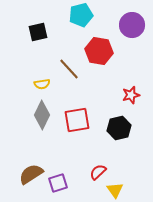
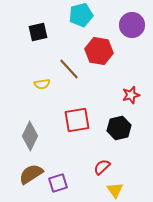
gray diamond: moved 12 px left, 21 px down
red semicircle: moved 4 px right, 5 px up
